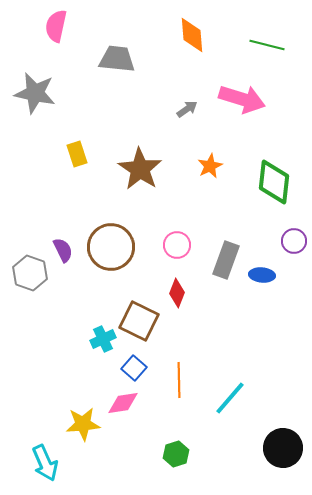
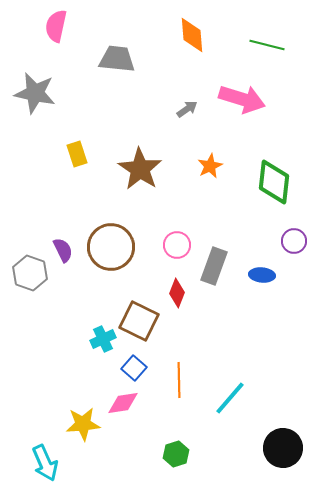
gray rectangle: moved 12 px left, 6 px down
